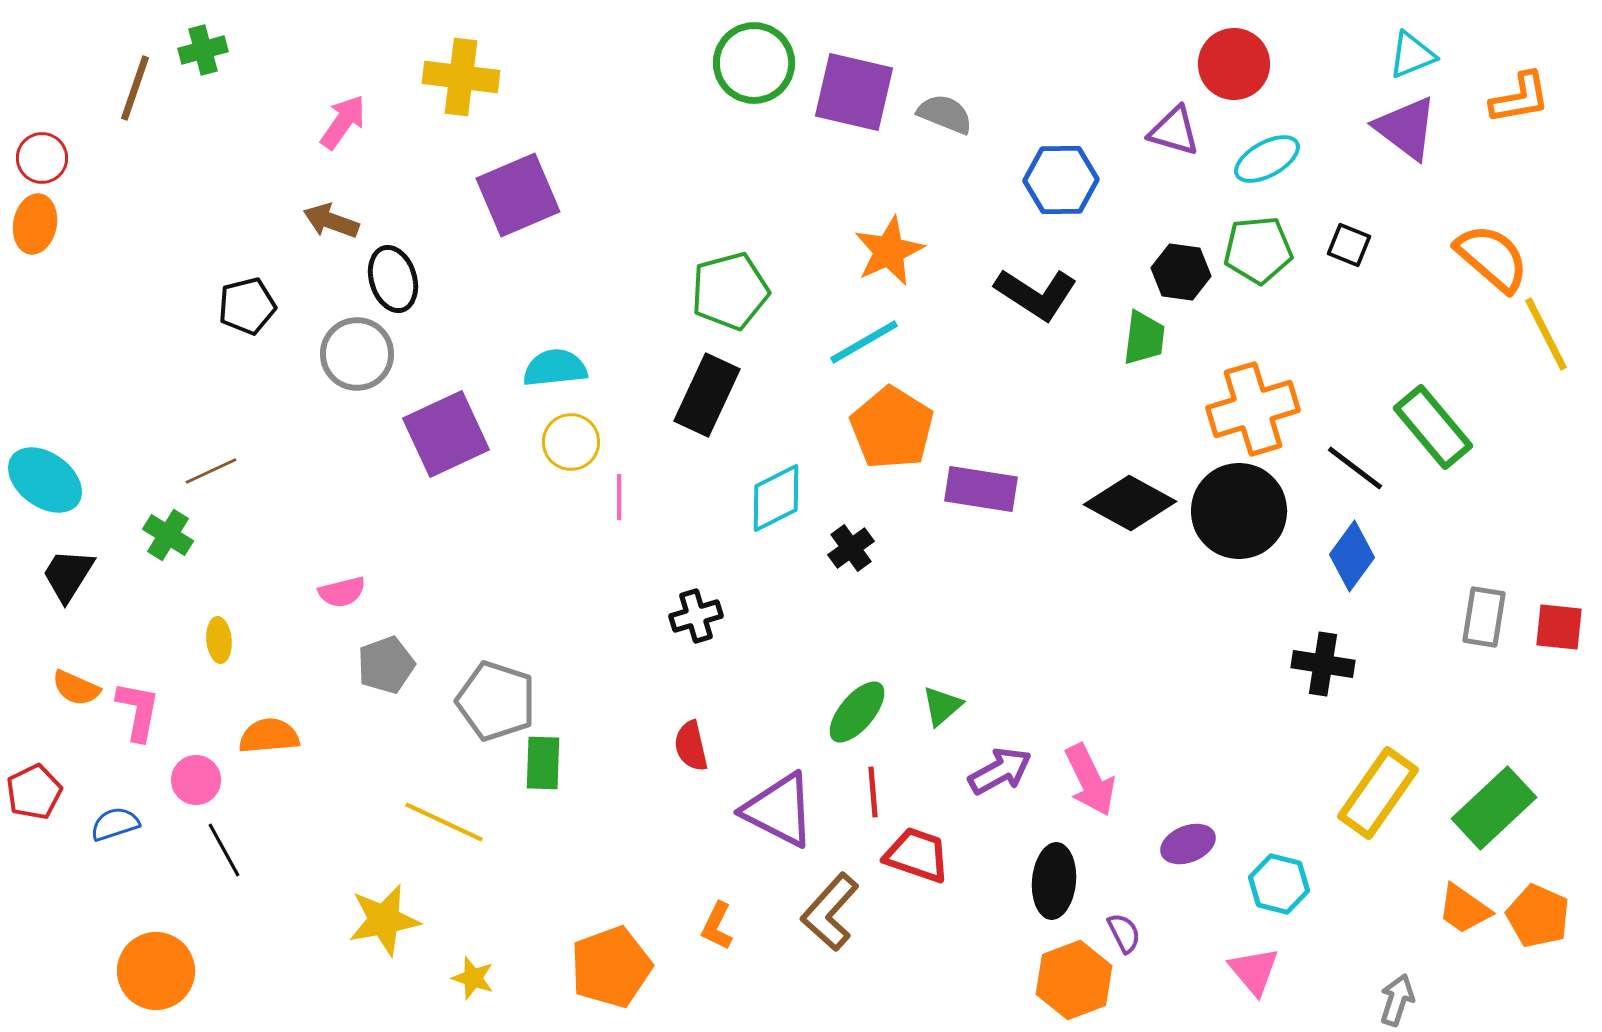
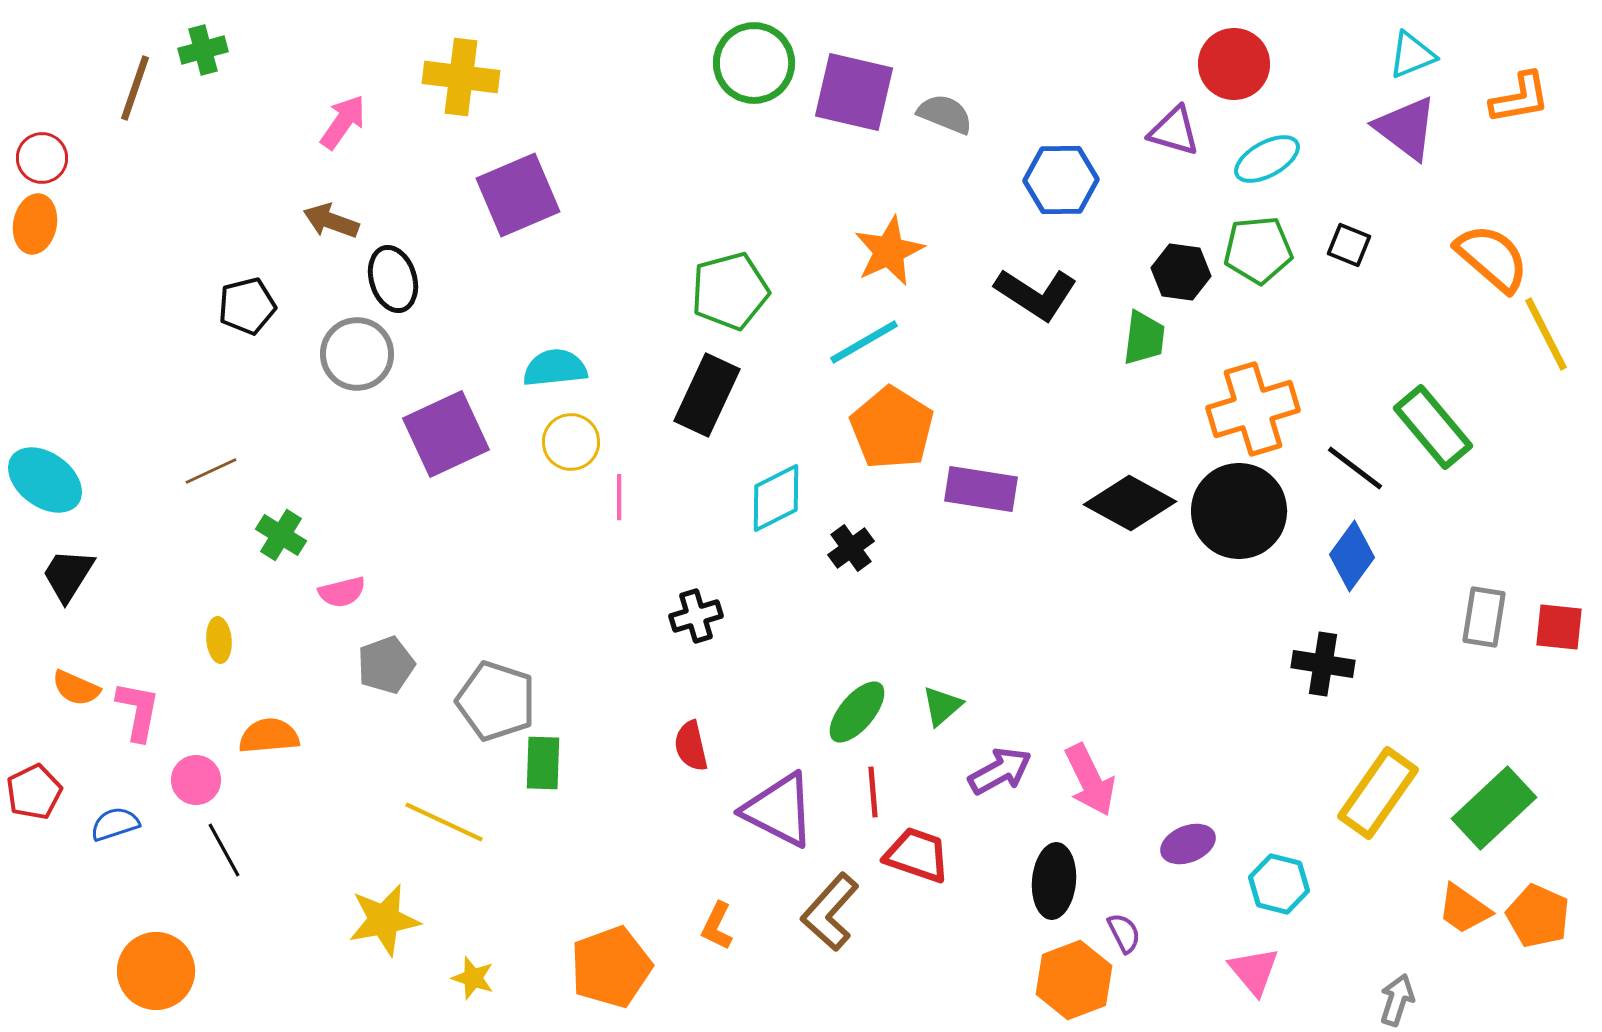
green cross at (168, 535): moved 113 px right
